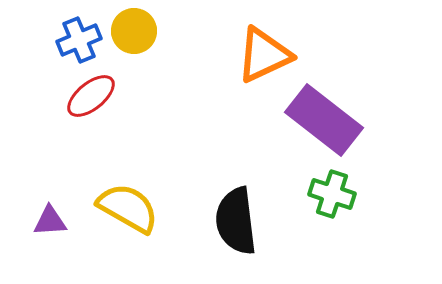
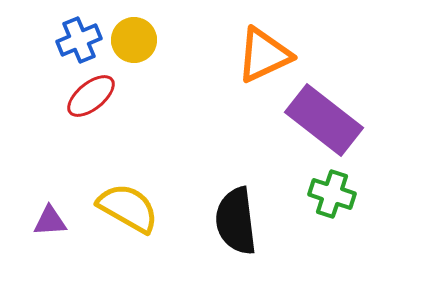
yellow circle: moved 9 px down
